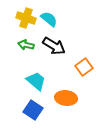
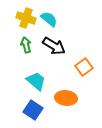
green arrow: rotated 63 degrees clockwise
